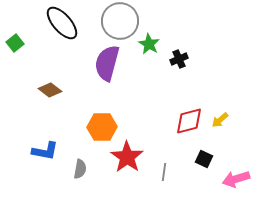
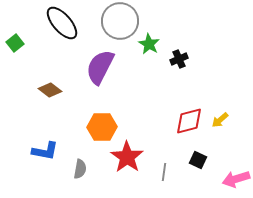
purple semicircle: moved 7 px left, 4 px down; rotated 12 degrees clockwise
black square: moved 6 px left, 1 px down
